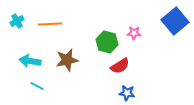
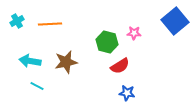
brown star: moved 1 px left, 2 px down
